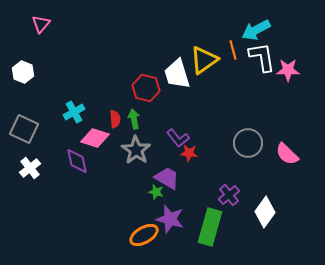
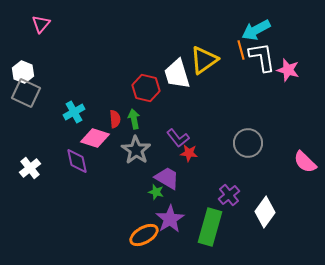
orange line: moved 8 px right
pink star: rotated 15 degrees clockwise
gray square: moved 2 px right, 36 px up
pink semicircle: moved 18 px right, 8 px down
purple star: rotated 24 degrees clockwise
